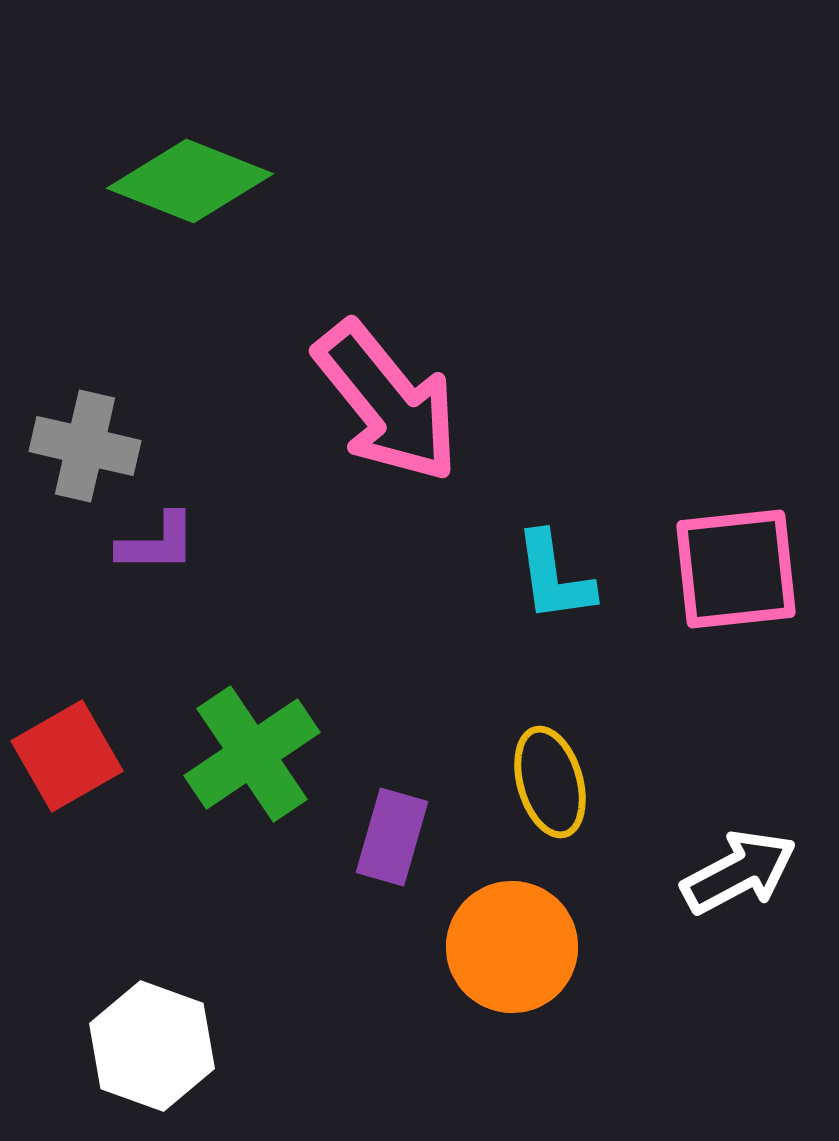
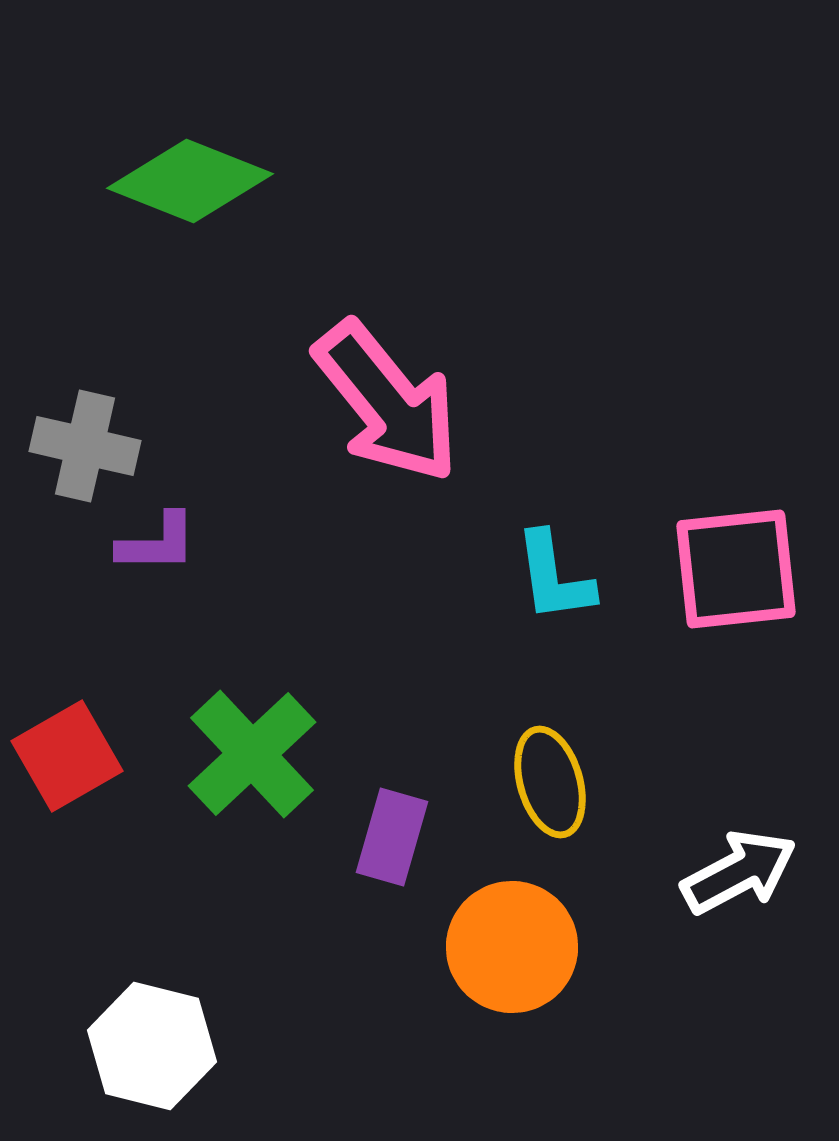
green cross: rotated 9 degrees counterclockwise
white hexagon: rotated 6 degrees counterclockwise
